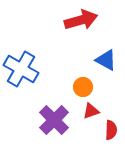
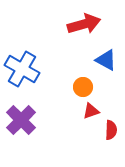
red arrow: moved 3 px right, 4 px down
blue cross: moved 1 px right
purple cross: moved 33 px left
